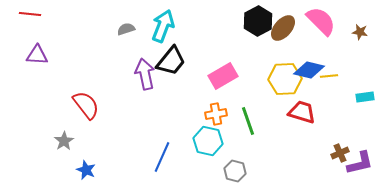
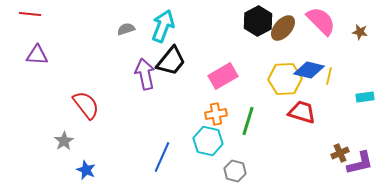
yellow line: rotated 72 degrees counterclockwise
green line: rotated 36 degrees clockwise
